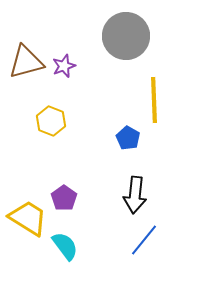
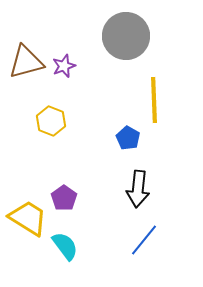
black arrow: moved 3 px right, 6 px up
